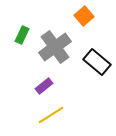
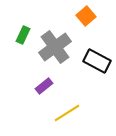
orange square: moved 2 px right
green rectangle: moved 1 px right
black rectangle: moved 1 px up; rotated 12 degrees counterclockwise
yellow line: moved 16 px right, 2 px up
